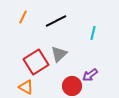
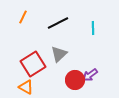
black line: moved 2 px right, 2 px down
cyan line: moved 5 px up; rotated 16 degrees counterclockwise
red square: moved 3 px left, 2 px down
red circle: moved 3 px right, 6 px up
